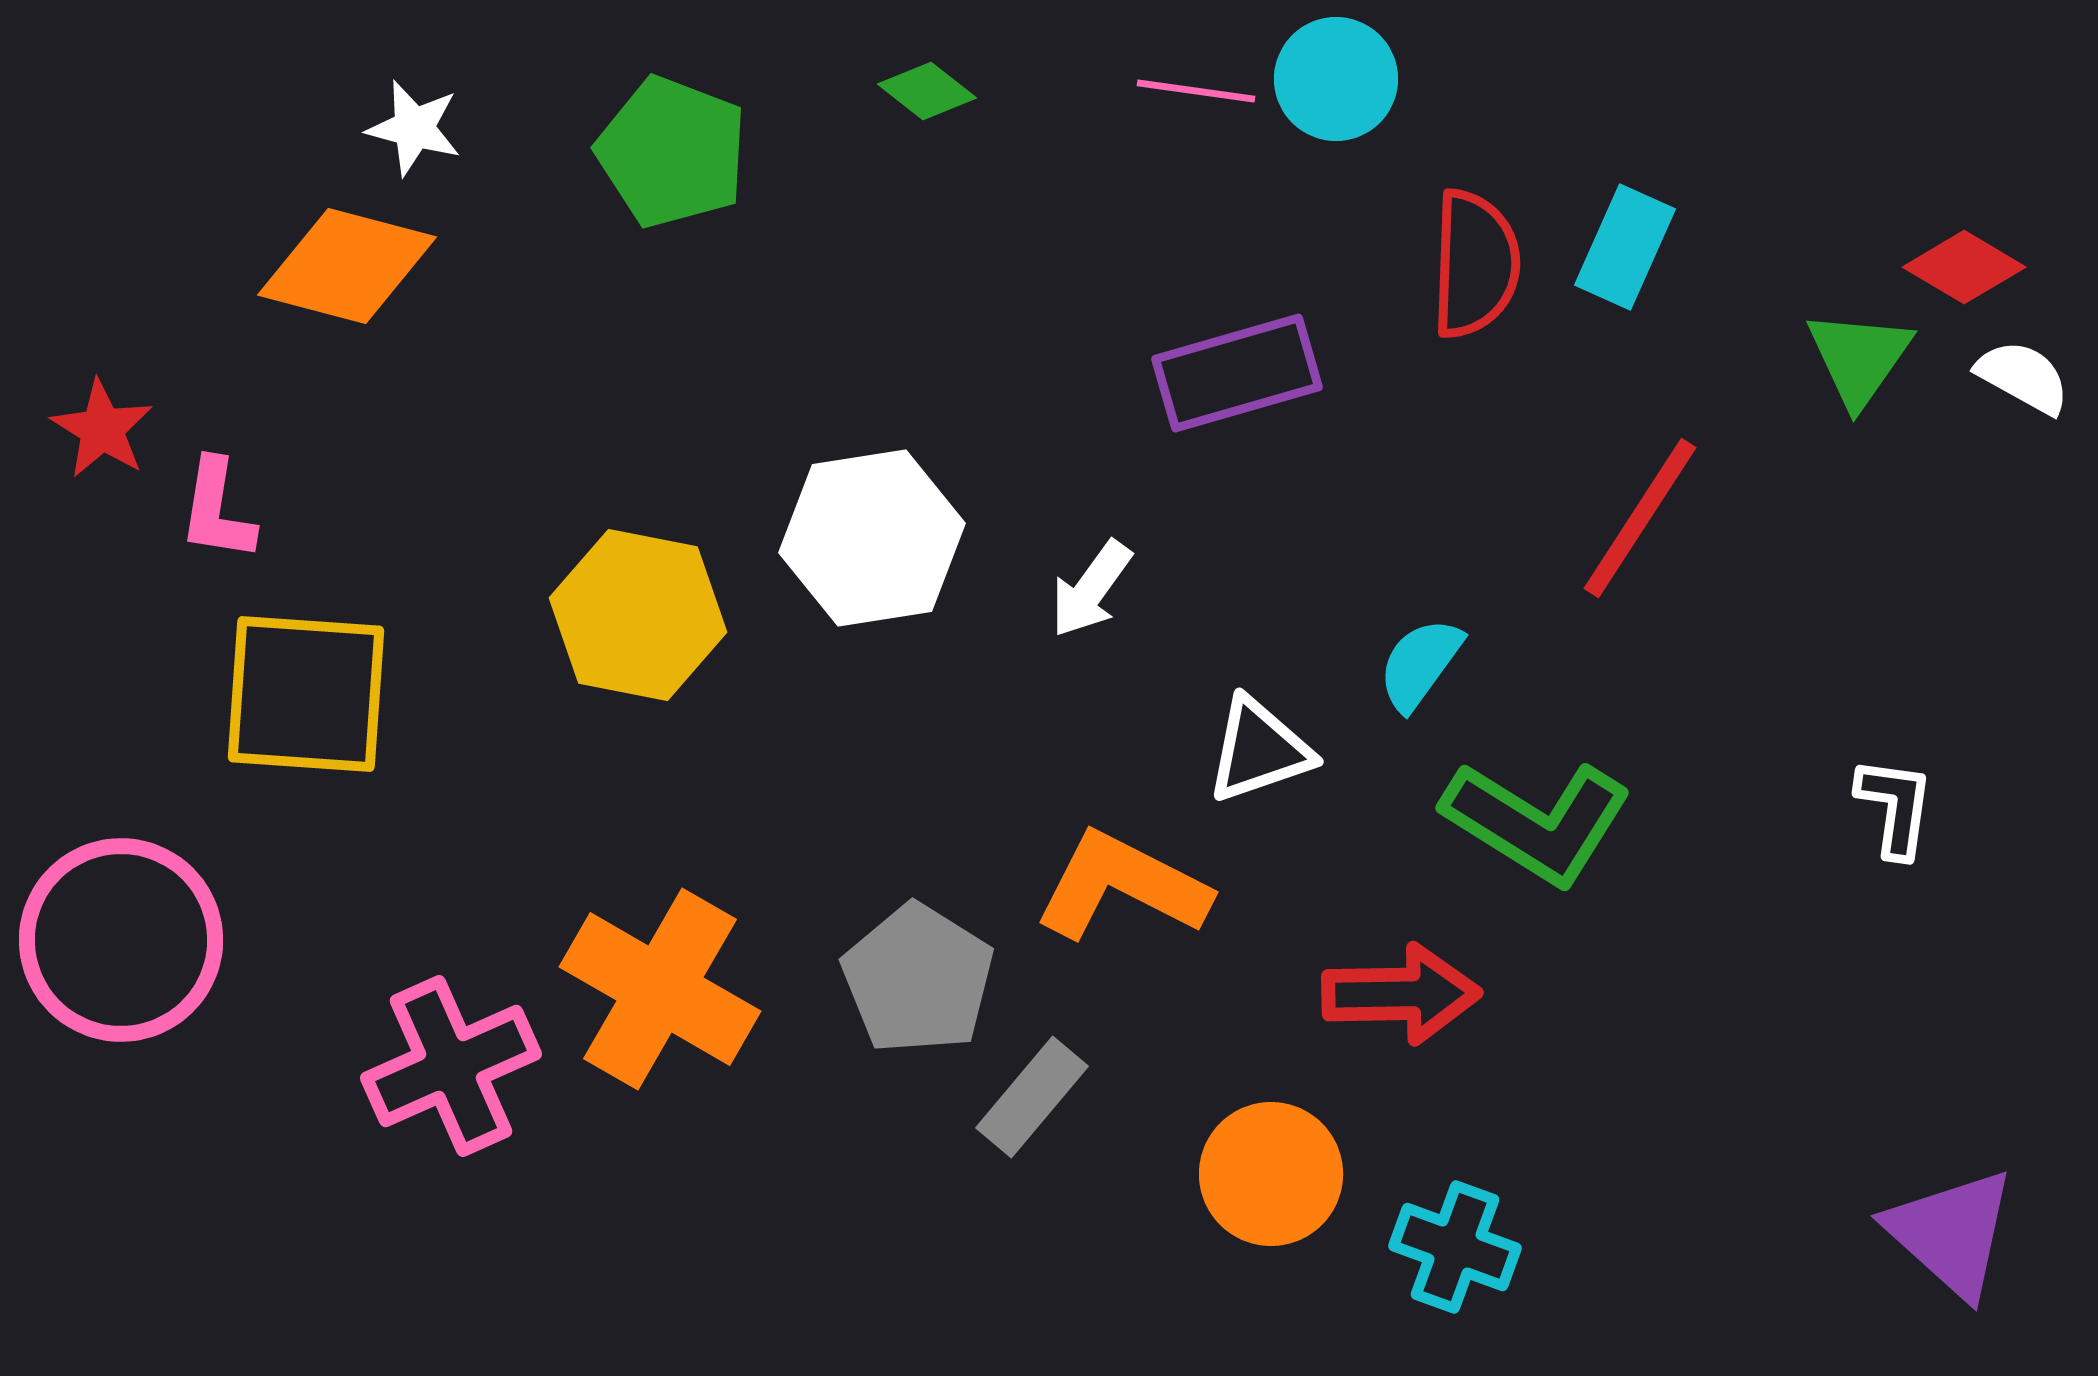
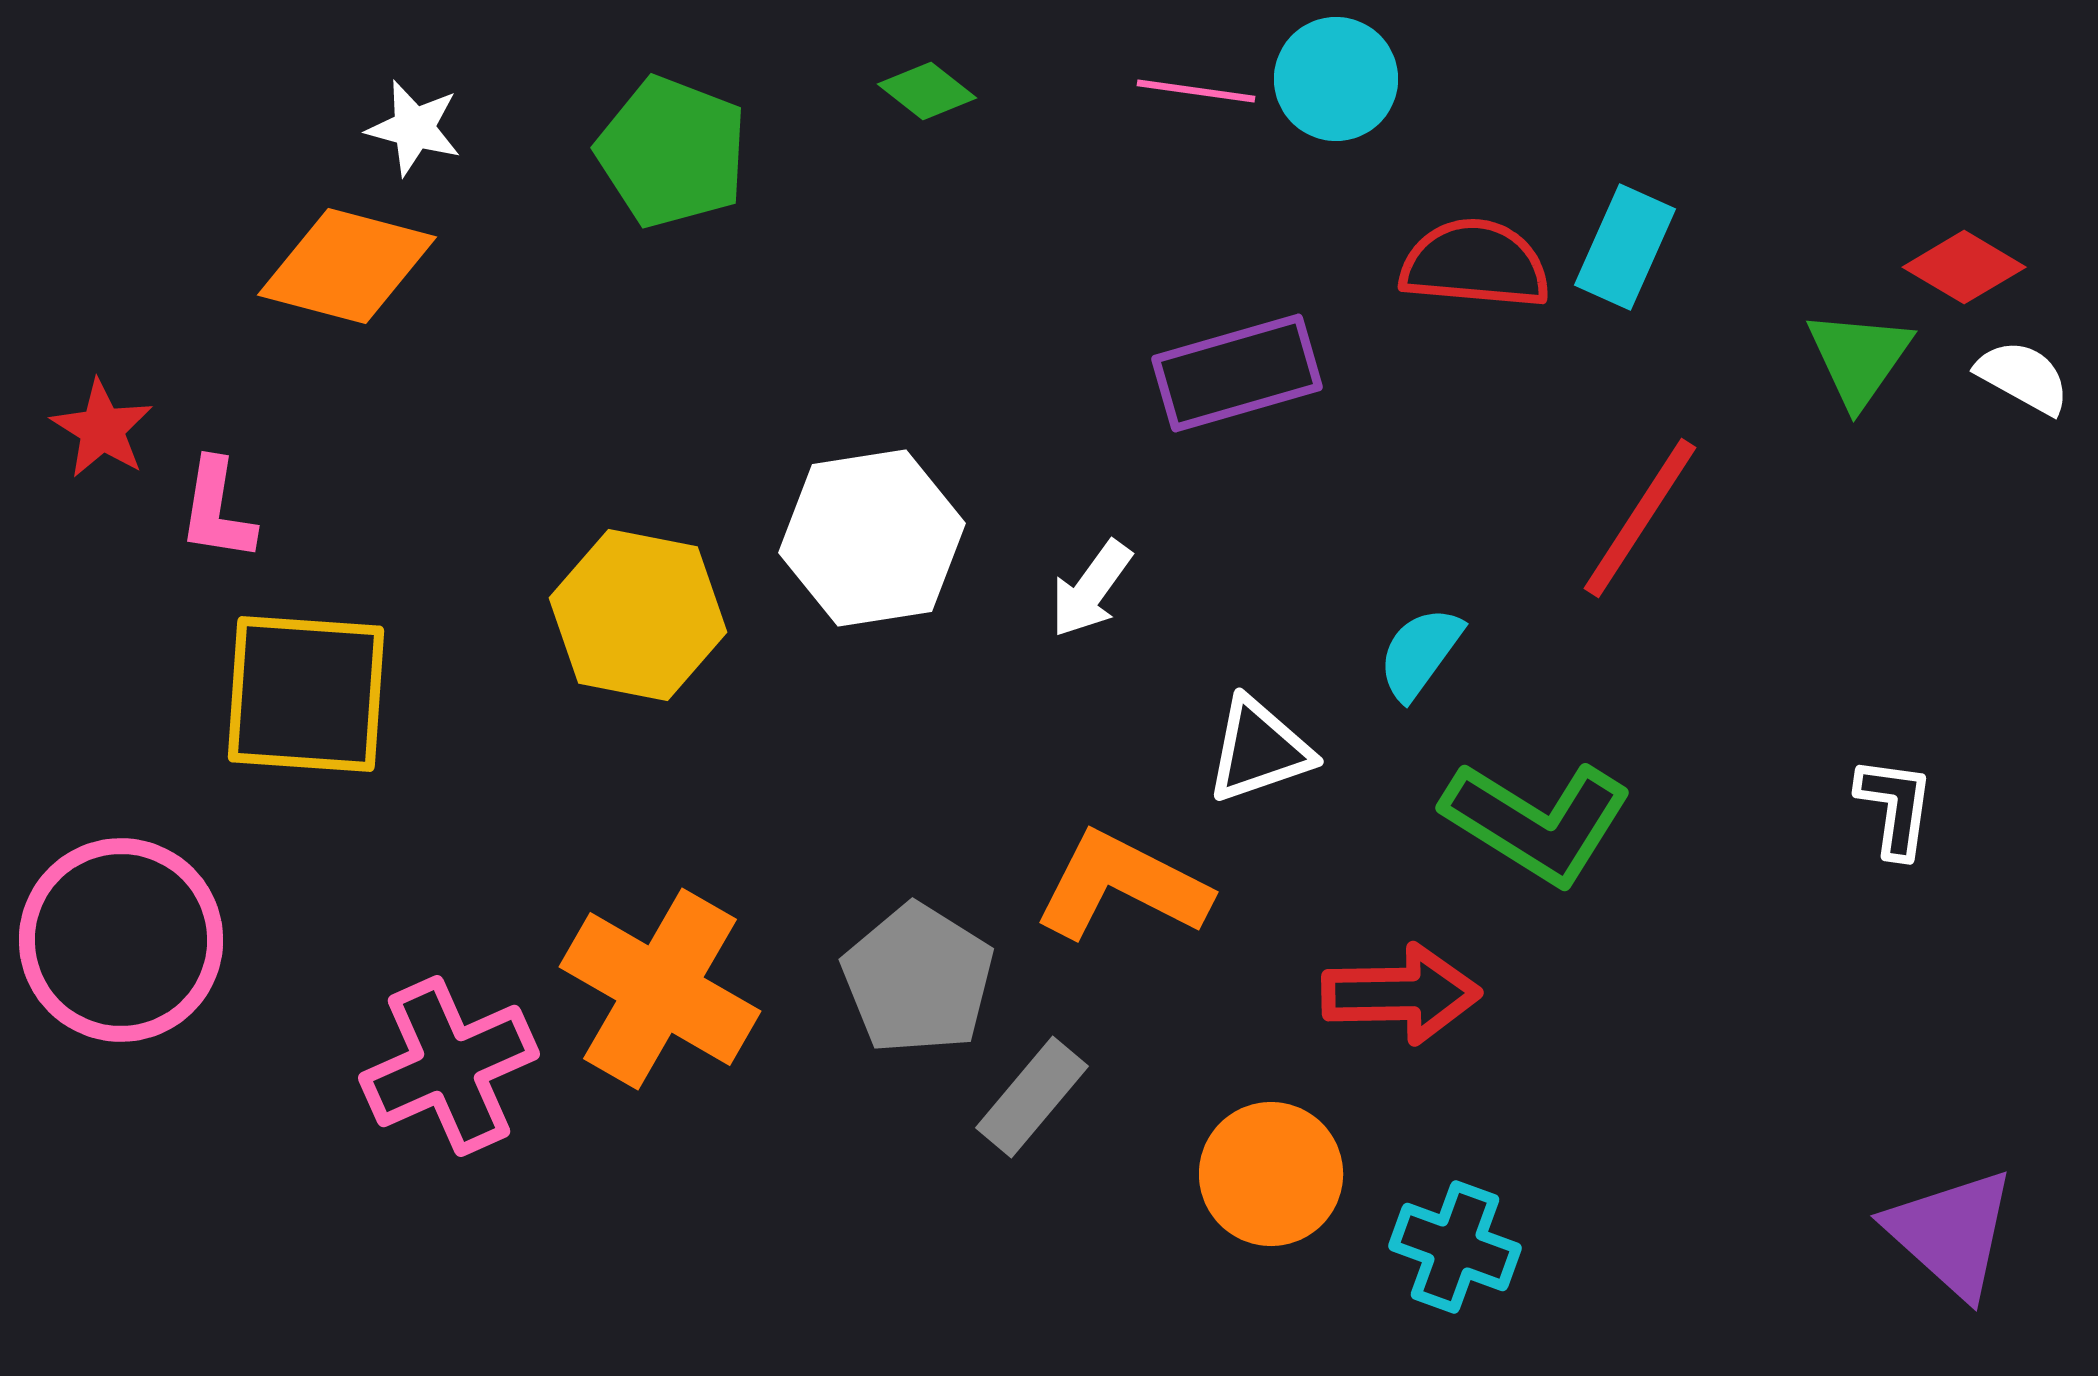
red semicircle: rotated 87 degrees counterclockwise
cyan semicircle: moved 11 px up
pink cross: moved 2 px left
